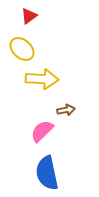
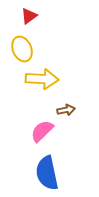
yellow ellipse: rotated 25 degrees clockwise
